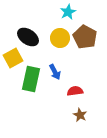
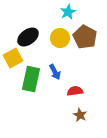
black ellipse: rotated 70 degrees counterclockwise
